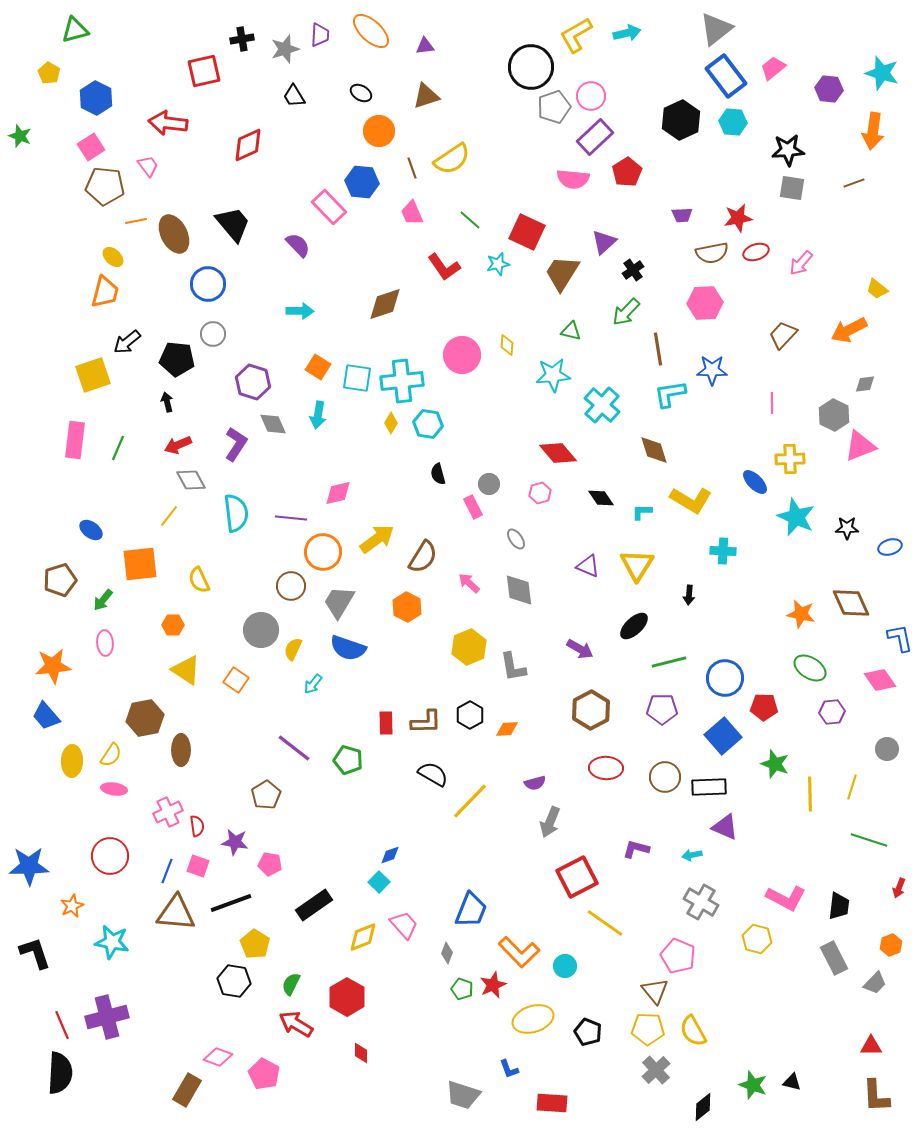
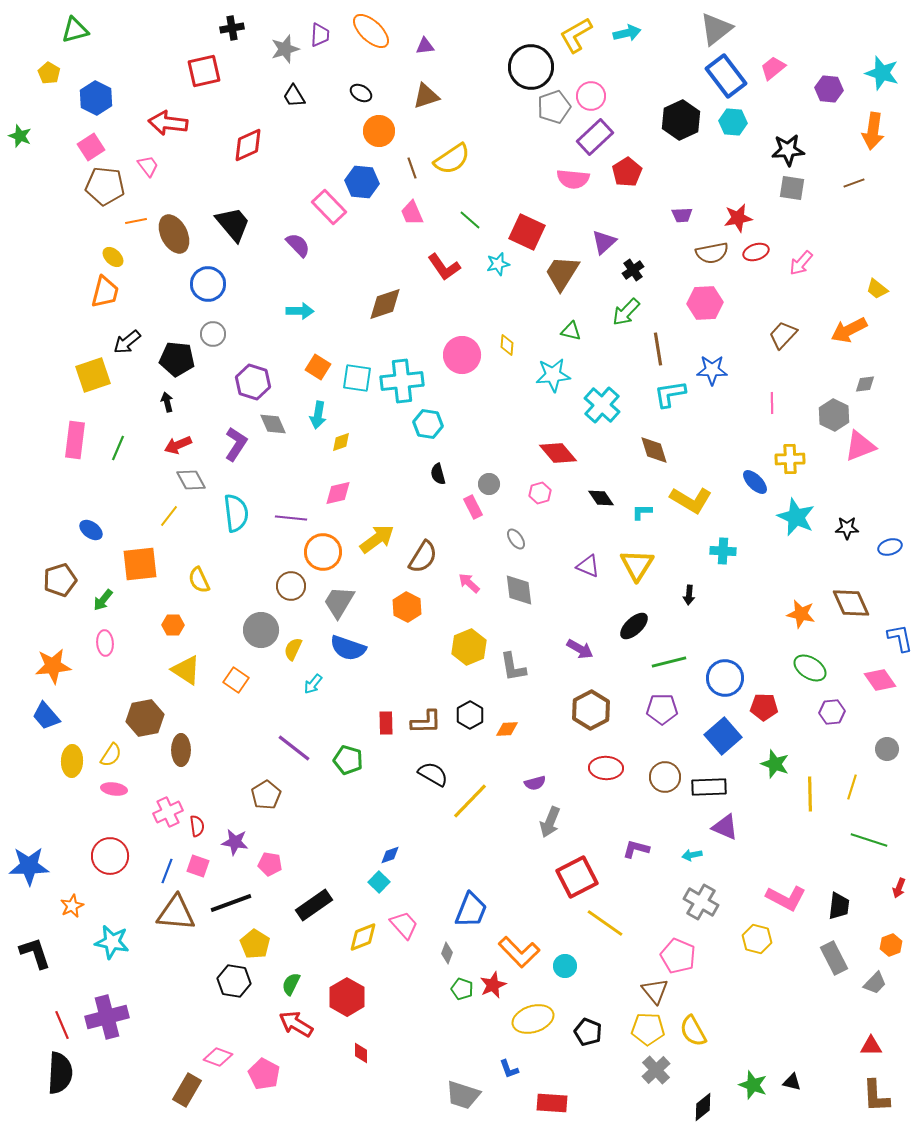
black cross at (242, 39): moved 10 px left, 11 px up
yellow diamond at (391, 423): moved 50 px left, 19 px down; rotated 40 degrees clockwise
